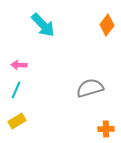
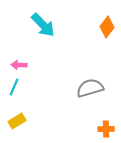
orange diamond: moved 2 px down
cyan line: moved 2 px left, 3 px up
